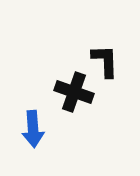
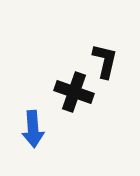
black L-shape: rotated 15 degrees clockwise
